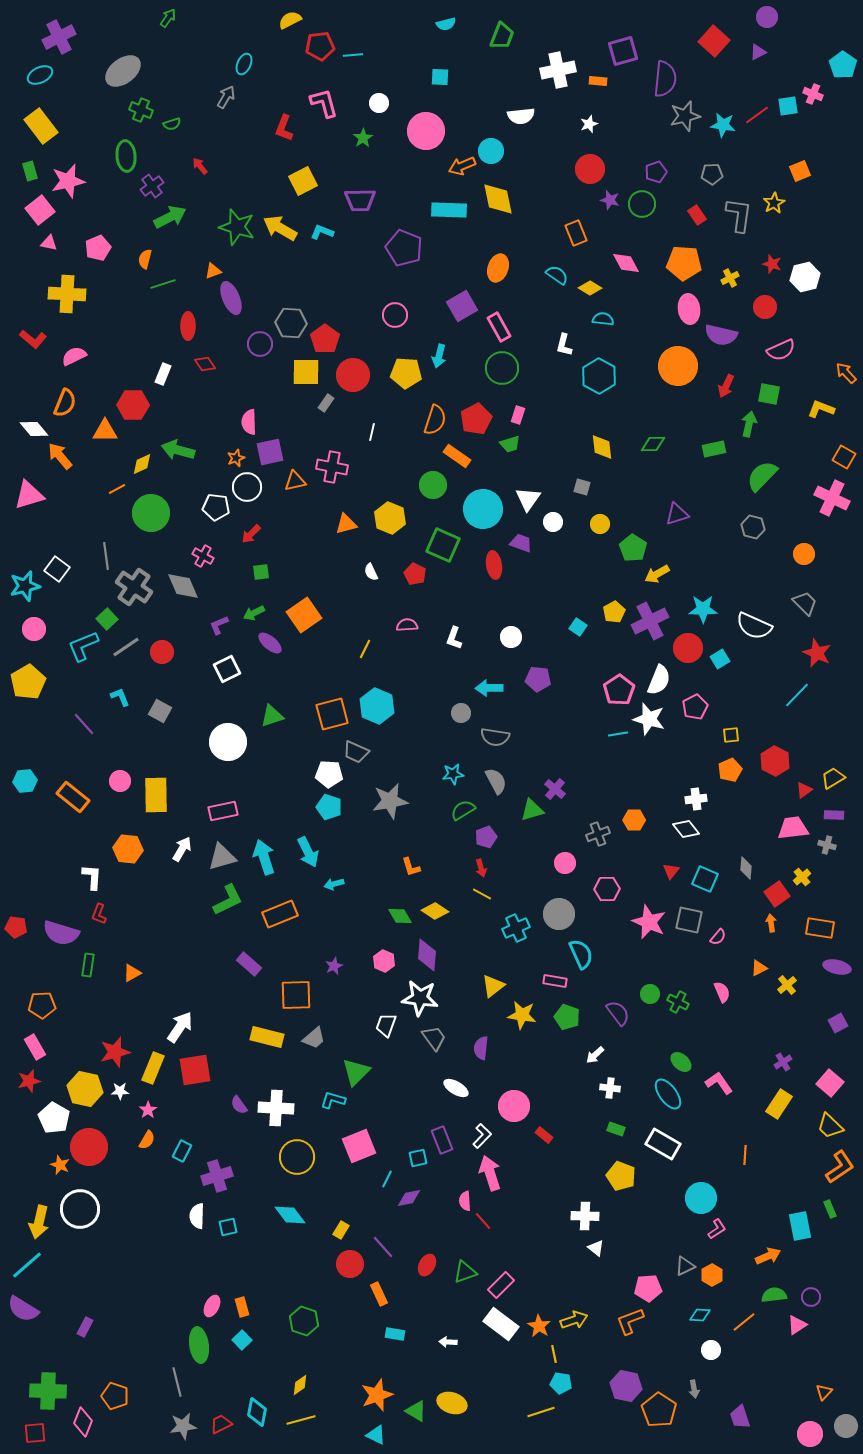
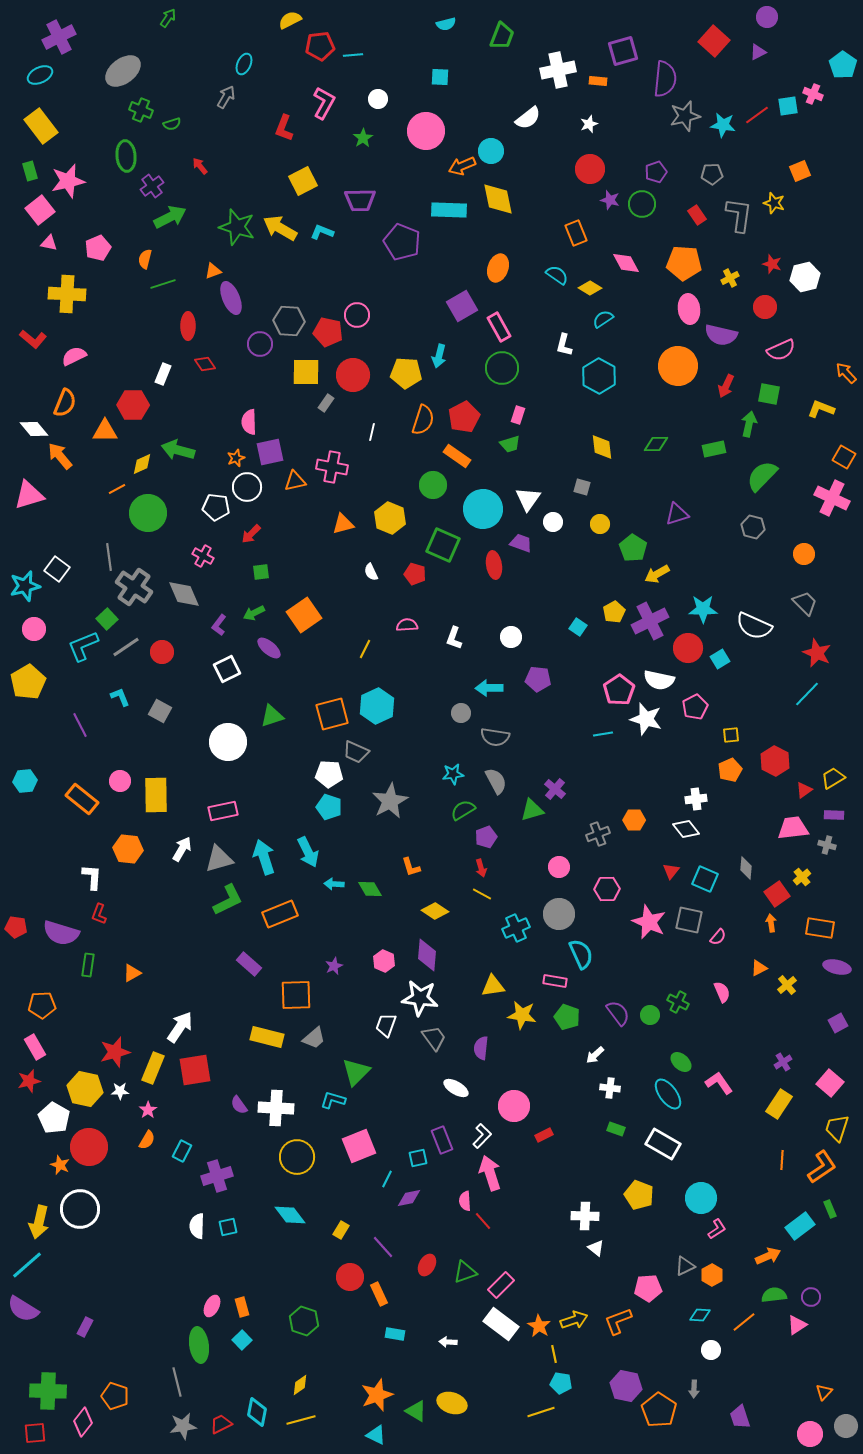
pink L-shape at (324, 103): rotated 44 degrees clockwise
white circle at (379, 103): moved 1 px left, 4 px up
white semicircle at (521, 116): moved 7 px right, 2 px down; rotated 32 degrees counterclockwise
yellow star at (774, 203): rotated 25 degrees counterclockwise
purple pentagon at (404, 248): moved 2 px left, 6 px up
pink circle at (395, 315): moved 38 px left
cyan semicircle at (603, 319): rotated 40 degrees counterclockwise
gray hexagon at (291, 323): moved 2 px left, 2 px up
red pentagon at (325, 339): moved 3 px right, 7 px up; rotated 24 degrees counterclockwise
red pentagon at (476, 419): moved 12 px left, 2 px up
orange semicircle at (435, 420): moved 12 px left
green diamond at (653, 444): moved 3 px right
green circle at (151, 513): moved 3 px left
orange triangle at (346, 524): moved 3 px left
gray line at (106, 556): moved 3 px right, 1 px down
red pentagon at (415, 574): rotated 10 degrees counterclockwise
gray diamond at (183, 586): moved 1 px right, 8 px down
purple L-shape at (219, 625): rotated 30 degrees counterclockwise
purple ellipse at (270, 643): moved 1 px left, 5 px down
white semicircle at (659, 680): rotated 80 degrees clockwise
cyan line at (797, 695): moved 10 px right, 1 px up
cyan hexagon at (377, 706): rotated 12 degrees clockwise
white star at (649, 719): moved 3 px left
purple line at (84, 724): moved 4 px left, 1 px down; rotated 15 degrees clockwise
cyan line at (618, 734): moved 15 px left
orange rectangle at (73, 797): moved 9 px right, 2 px down
gray star at (390, 801): rotated 18 degrees counterclockwise
gray triangle at (222, 857): moved 3 px left, 2 px down
pink circle at (565, 863): moved 6 px left, 4 px down
cyan arrow at (334, 884): rotated 18 degrees clockwise
green diamond at (400, 916): moved 30 px left, 27 px up
yellow triangle at (493, 986): rotated 30 degrees clockwise
green circle at (650, 994): moved 21 px down
yellow trapezoid at (830, 1126): moved 7 px right, 2 px down; rotated 64 degrees clockwise
red rectangle at (544, 1135): rotated 66 degrees counterclockwise
orange line at (745, 1155): moved 37 px right, 5 px down
orange L-shape at (840, 1167): moved 18 px left
yellow pentagon at (621, 1176): moved 18 px right, 19 px down
white semicircle at (197, 1216): moved 10 px down
cyan rectangle at (800, 1226): rotated 64 degrees clockwise
red circle at (350, 1264): moved 13 px down
orange L-shape at (630, 1321): moved 12 px left
gray arrow at (694, 1389): rotated 12 degrees clockwise
pink diamond at (83, 1422): rotated 16 degrees clockwise
